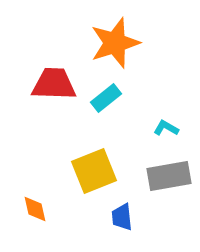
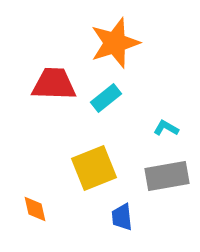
yellow square: moved 3 px up
gray rectangle: moved 2 px left
